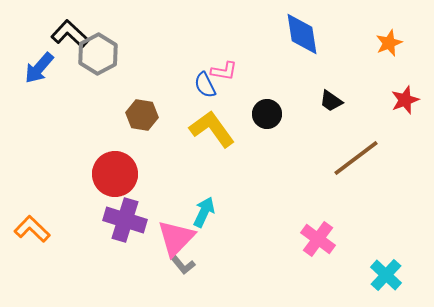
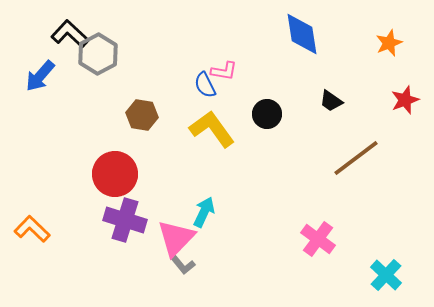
blue arrow: moved 1 px right, 8 px down
